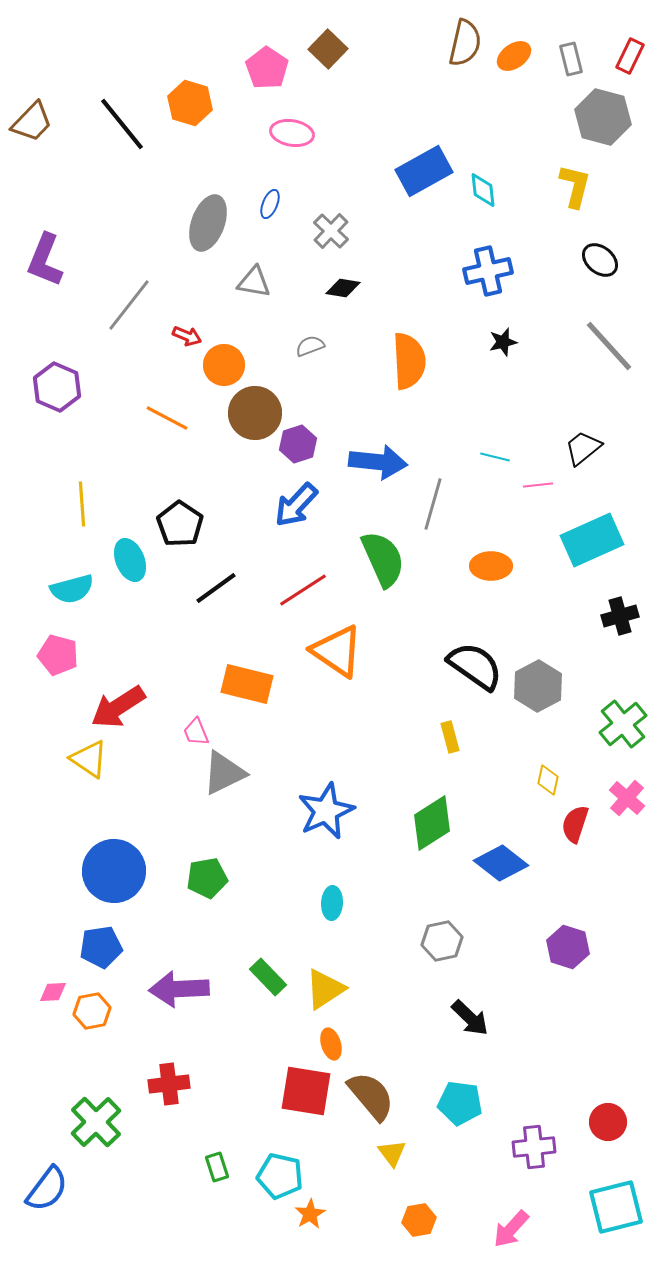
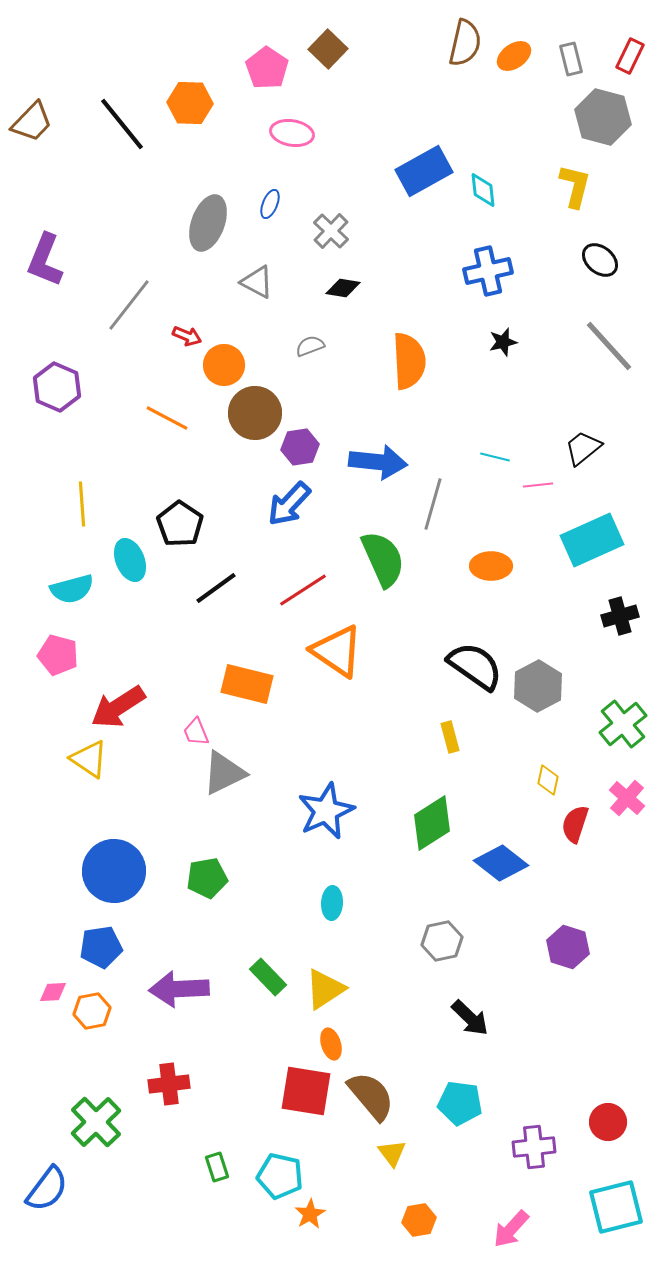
orange hexagon at (190, 103): rotated 15 degrees counterclockwise
gray triangle at (254, 282): moved 3 px right; rotated 18 degrees clockwise
purple hexagon at (298, 444): moved 2 px right, 3 px down; rotated 9 degrees clockwise
blue arrow at (296, 505): moved 7 px left, 1 px up
